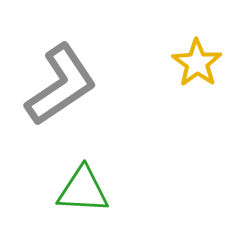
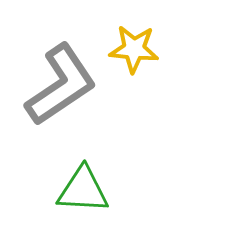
yellow star: moved 63 px left, 14 px up; rotated 30 degrees counterclockwise
